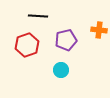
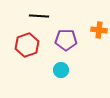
black line: moved 1 px right
purple pentagon: rotated 15 degrees clockwise
